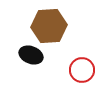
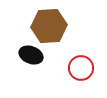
red circle: moved 1 px left, 2 px up
